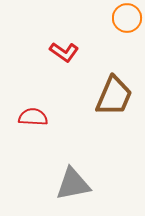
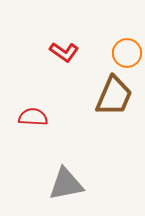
orange circle: moved 35 px down
gray triangle: moved 7 px left
